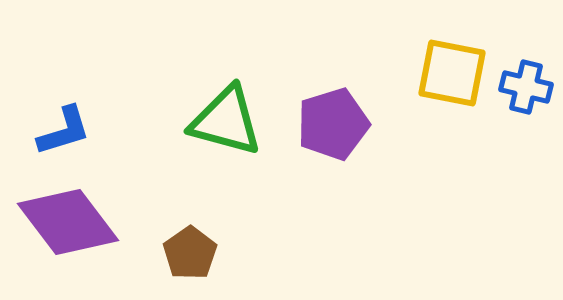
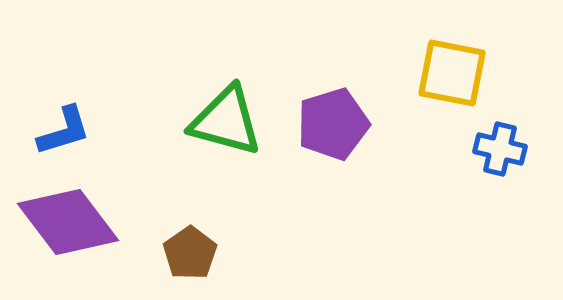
blue cross: moved 26 px left, 62 px down
